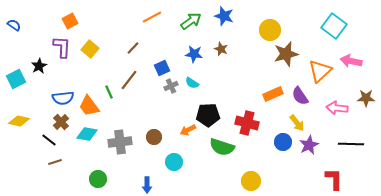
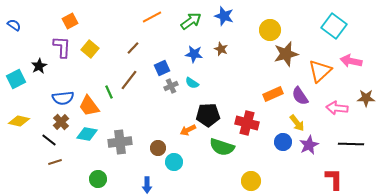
brown circle at (154, 137): moved 4 px right, 11 px down
